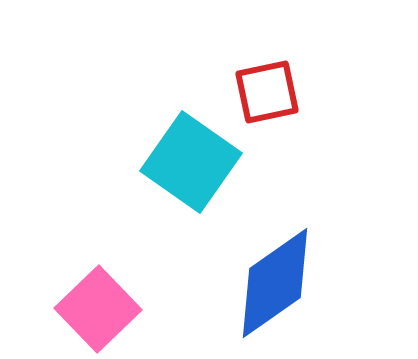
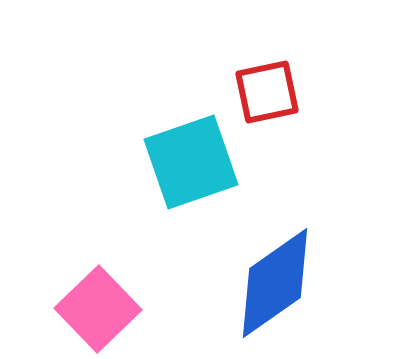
cyan square: rotated 36 degrees clockwise
